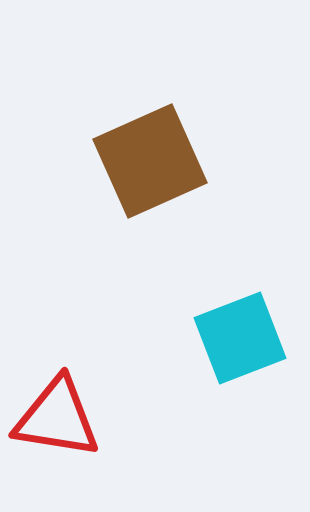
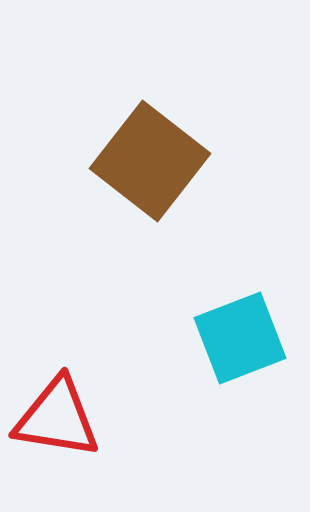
brown square: rotated 28 degrees counterclockwise
